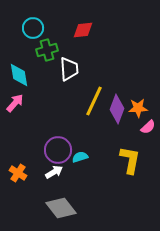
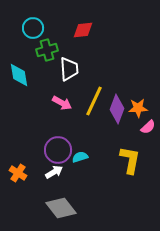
pink arrow: moved 47 px right; rotated 78 degrees clockwise
